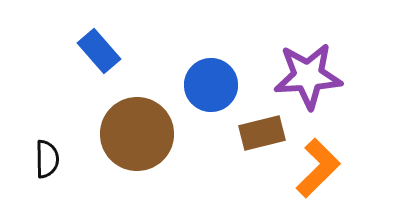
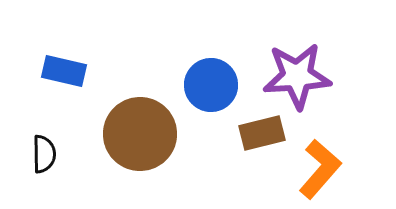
blue rectangle: moved 35 px left, 20 px down; rotated 36 degrees counterclockwise
purple star: moved 11 px left
brown circle: moved 3 px right
black semicircle: moved 3 px left, 5 px up
orange L-shape: moved 2 px right, 1 px down; rotated 4 degrees counterclockwise
